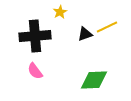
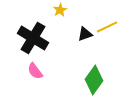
yellow star: moved 2 px up
black cross: moved 2 px left, 2 px down; rotated 36 degrees clockwise
green diamond: rotated 52 degrees counterclockwise
